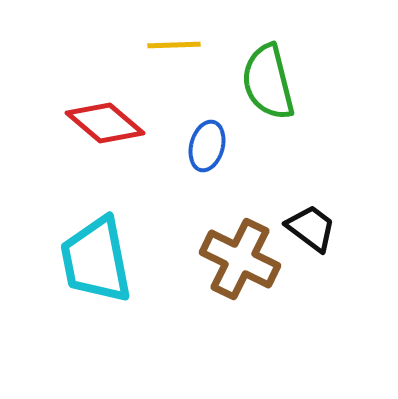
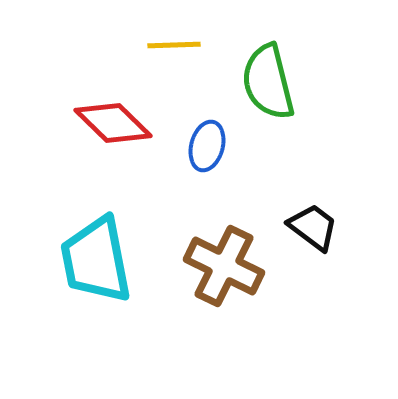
red diamond: moved 8 px right; rotated 4 degrees clockwise
black trapezoid: moved 2 px right, 1 px up
brown cross: moved 16 px left, 7 px down
